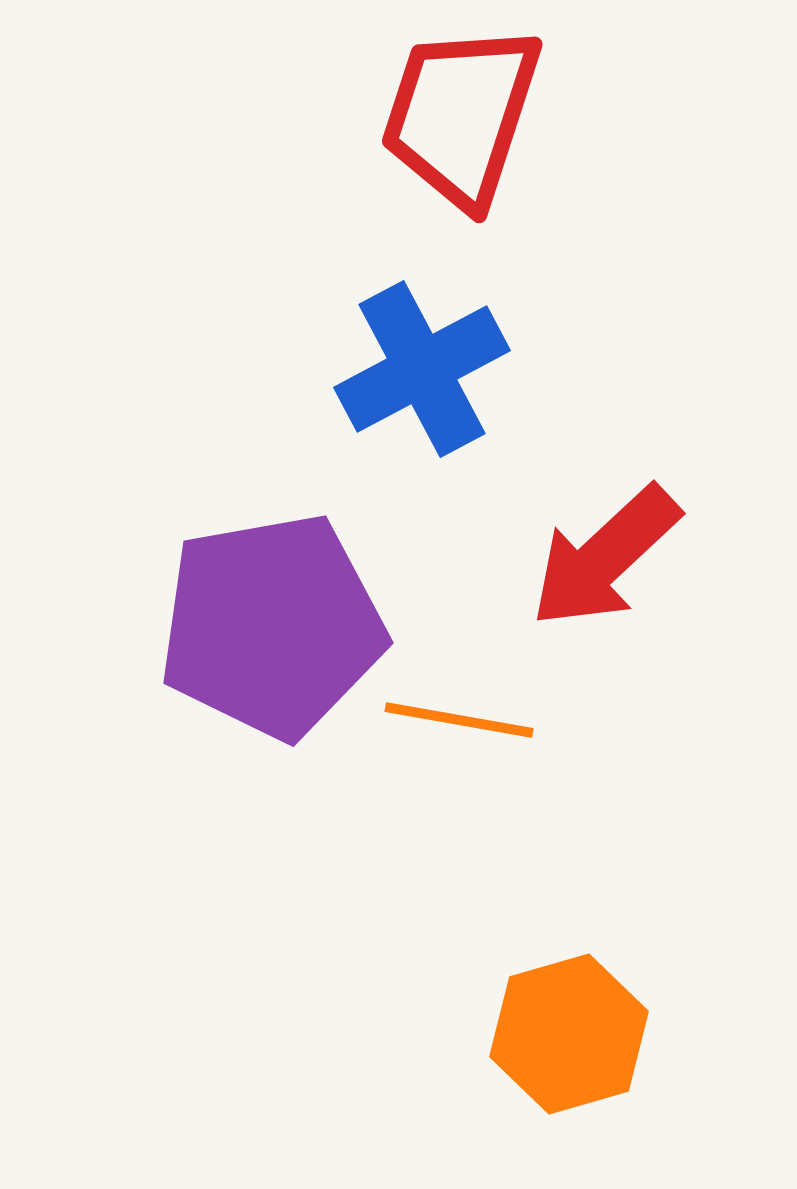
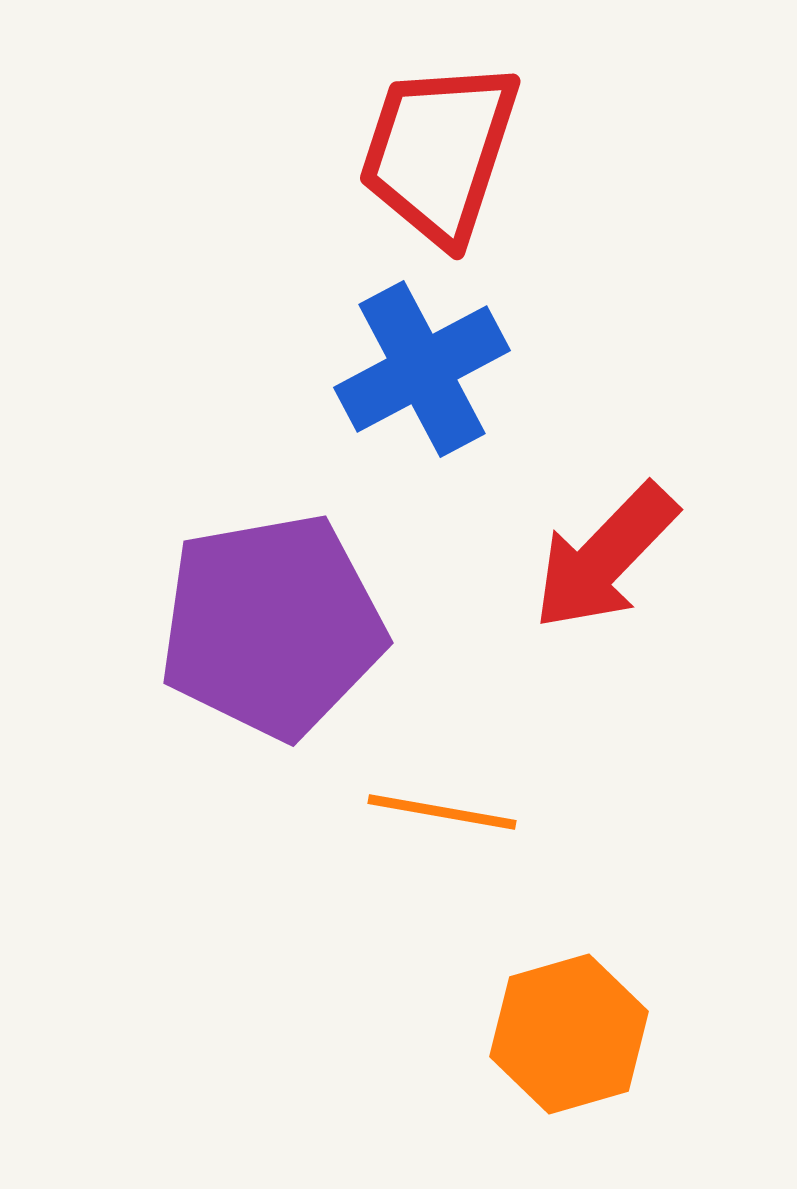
red trapezoid: moved 22 px left, 37 px down
red arrow: rotated 3 degrees counterclockwise
orange line: moved 17 px left, 92 px down
